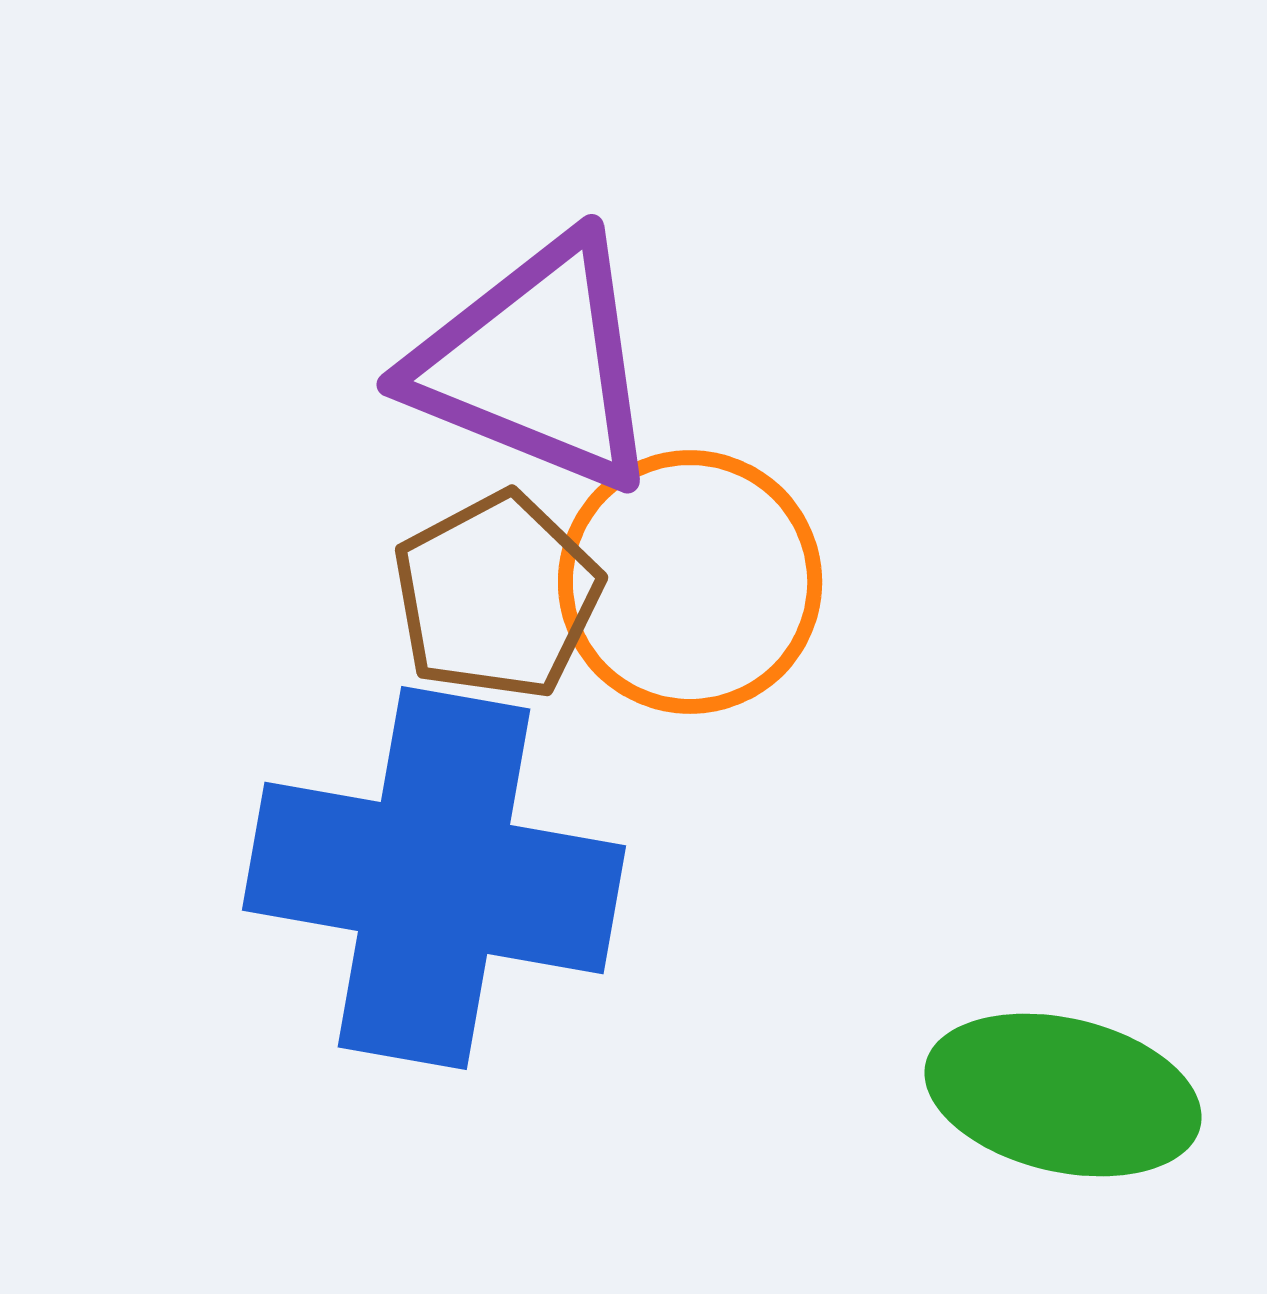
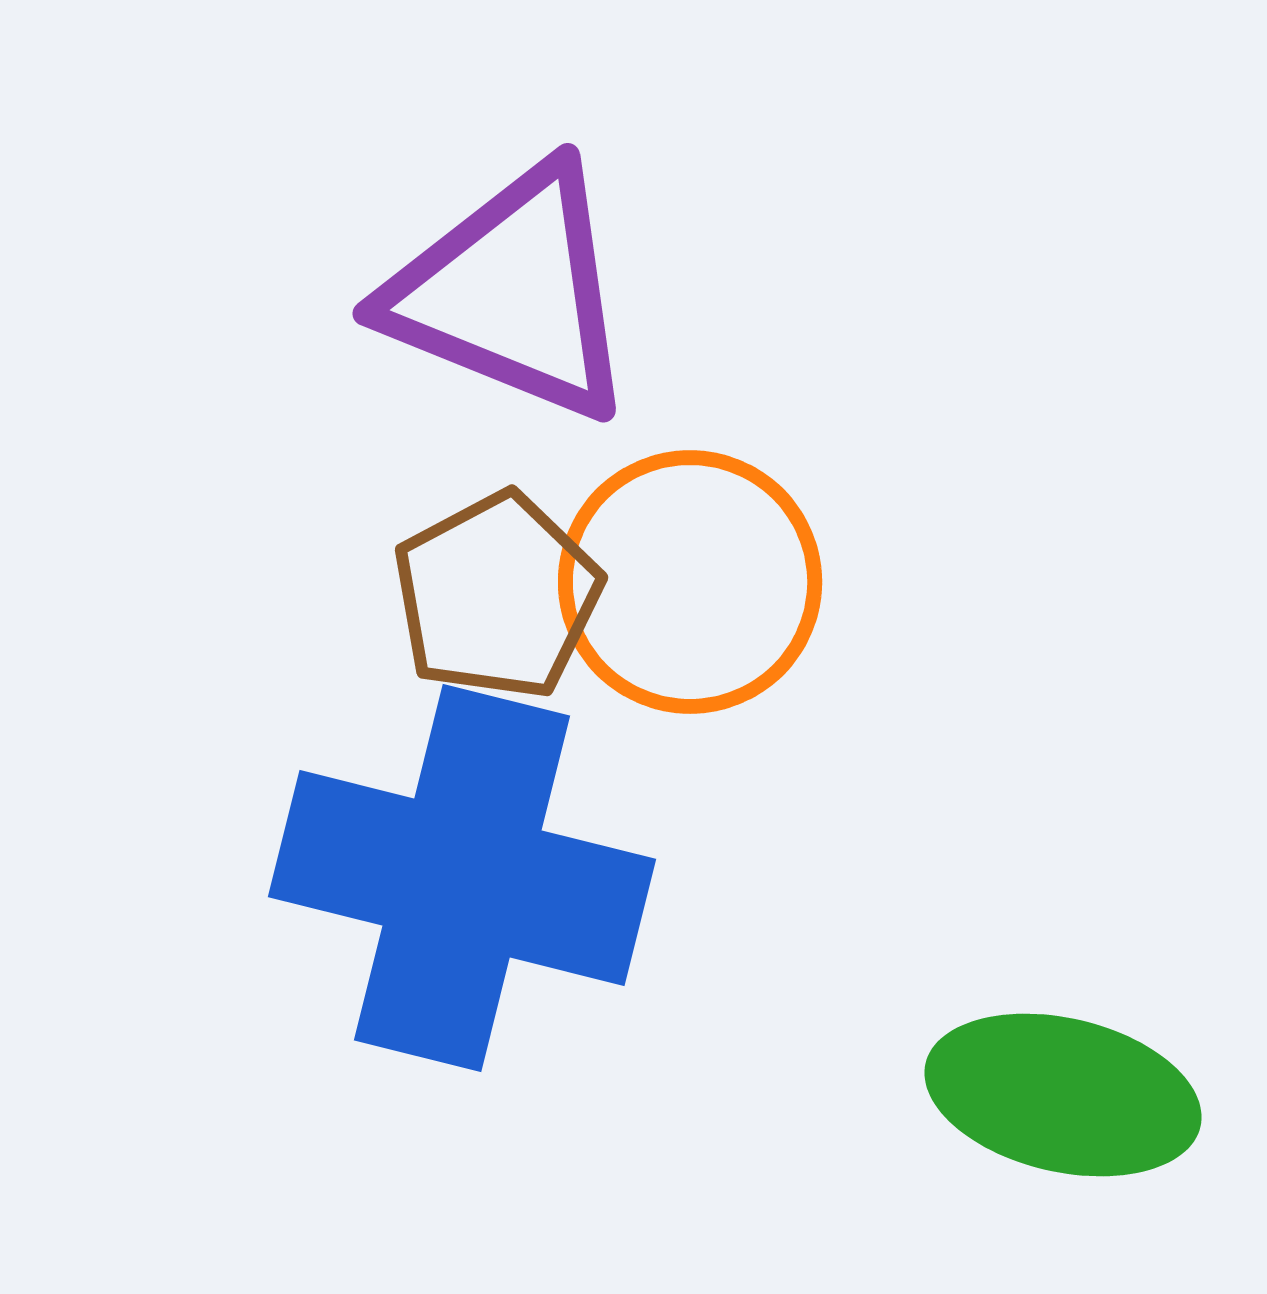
purple triangle: moved 24 px left, 71 px up
blue cross: moved 28 px right; rotated 4 degrees clockwise
